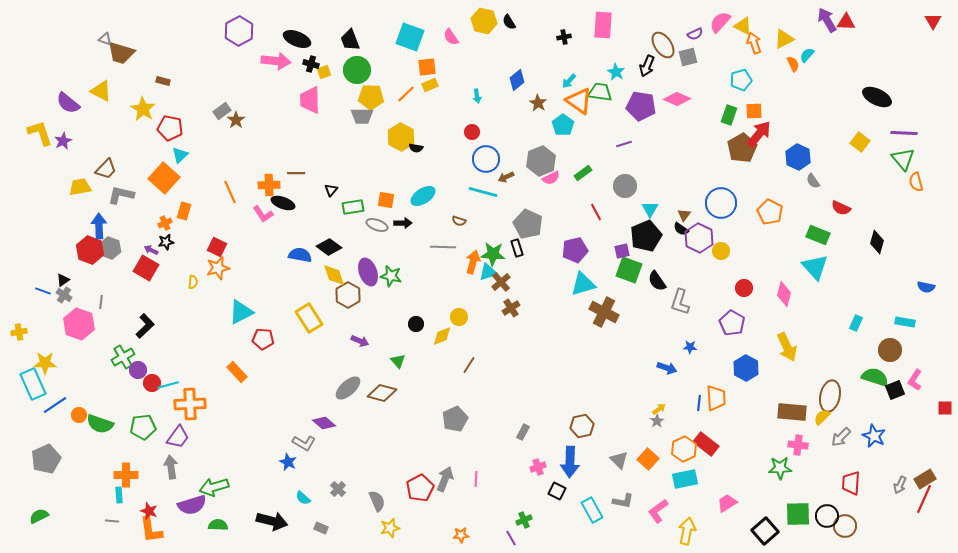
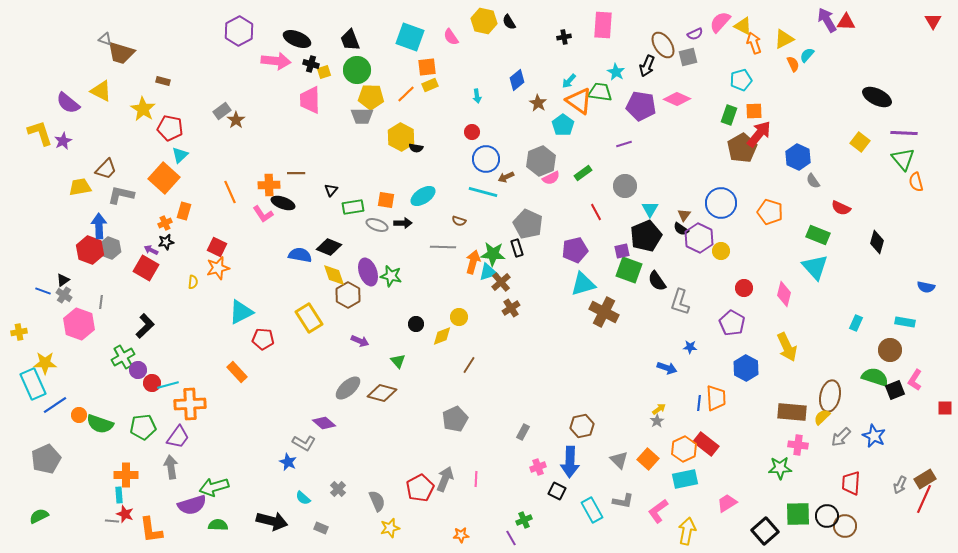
orange pentagon at (770, 212): rotated 10 degrees counterclockwise
black diamond at (329, 247): rotated 15 degrees counterclockwise
red star at (149, 511): moved 24 px left, 3 px down
